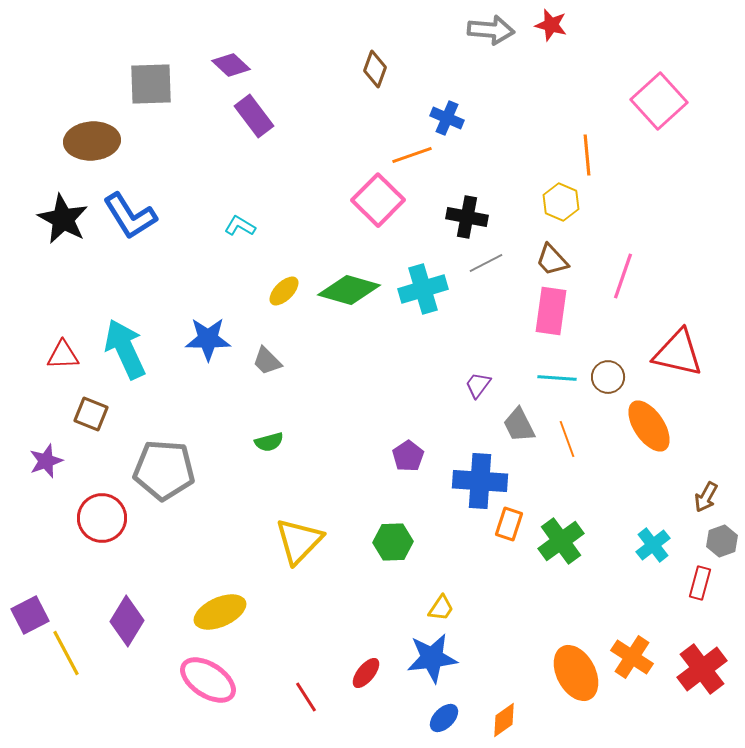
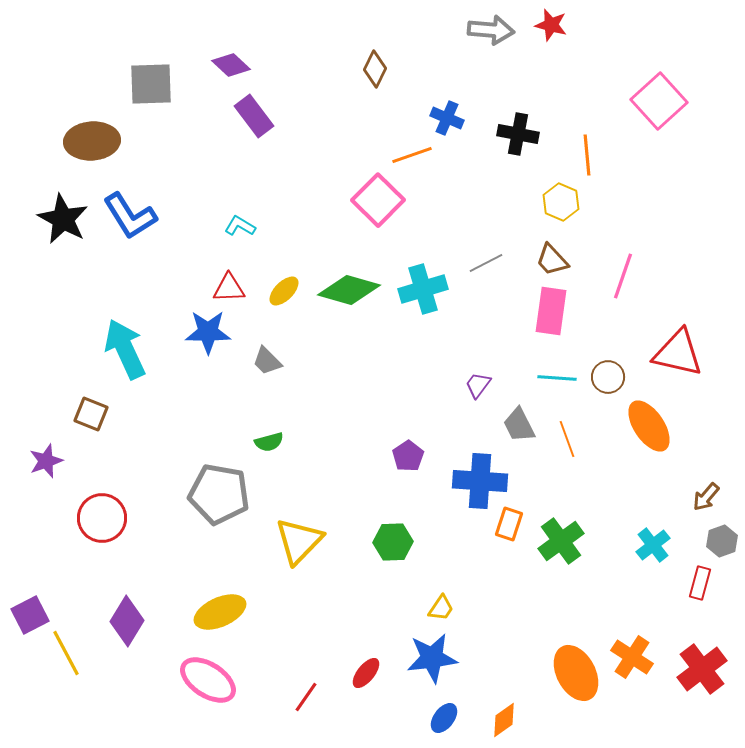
brown diamond at (375, 69): rotated 6 degrees clockwise
black cross at (467, 217): moved 51 px right, 83 px up
blue star at (208, 339): moved 7 px up
red triangle at (63, 355): moved 166 px right, 67 px up
gray pentagon at (164, 470): moved 55 px right, 24 px down; rotated 6 degrees clockwise
brown arrow at (706, 497): rotated 12 degrees clockwise
red line at (306, 697): rotated 68 degrees clockwise
blue ellipse at (444, 718): rotated 8 degrees counterclockwise
